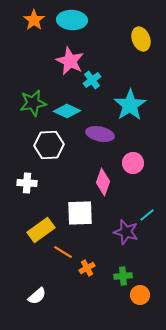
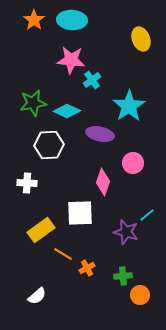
pink star: moved 1 px right, 1 px up; rotated 20 degrees counterclockwise
cyan star: moved 1 px left, 1 px down
orange line: moved 2 px down
